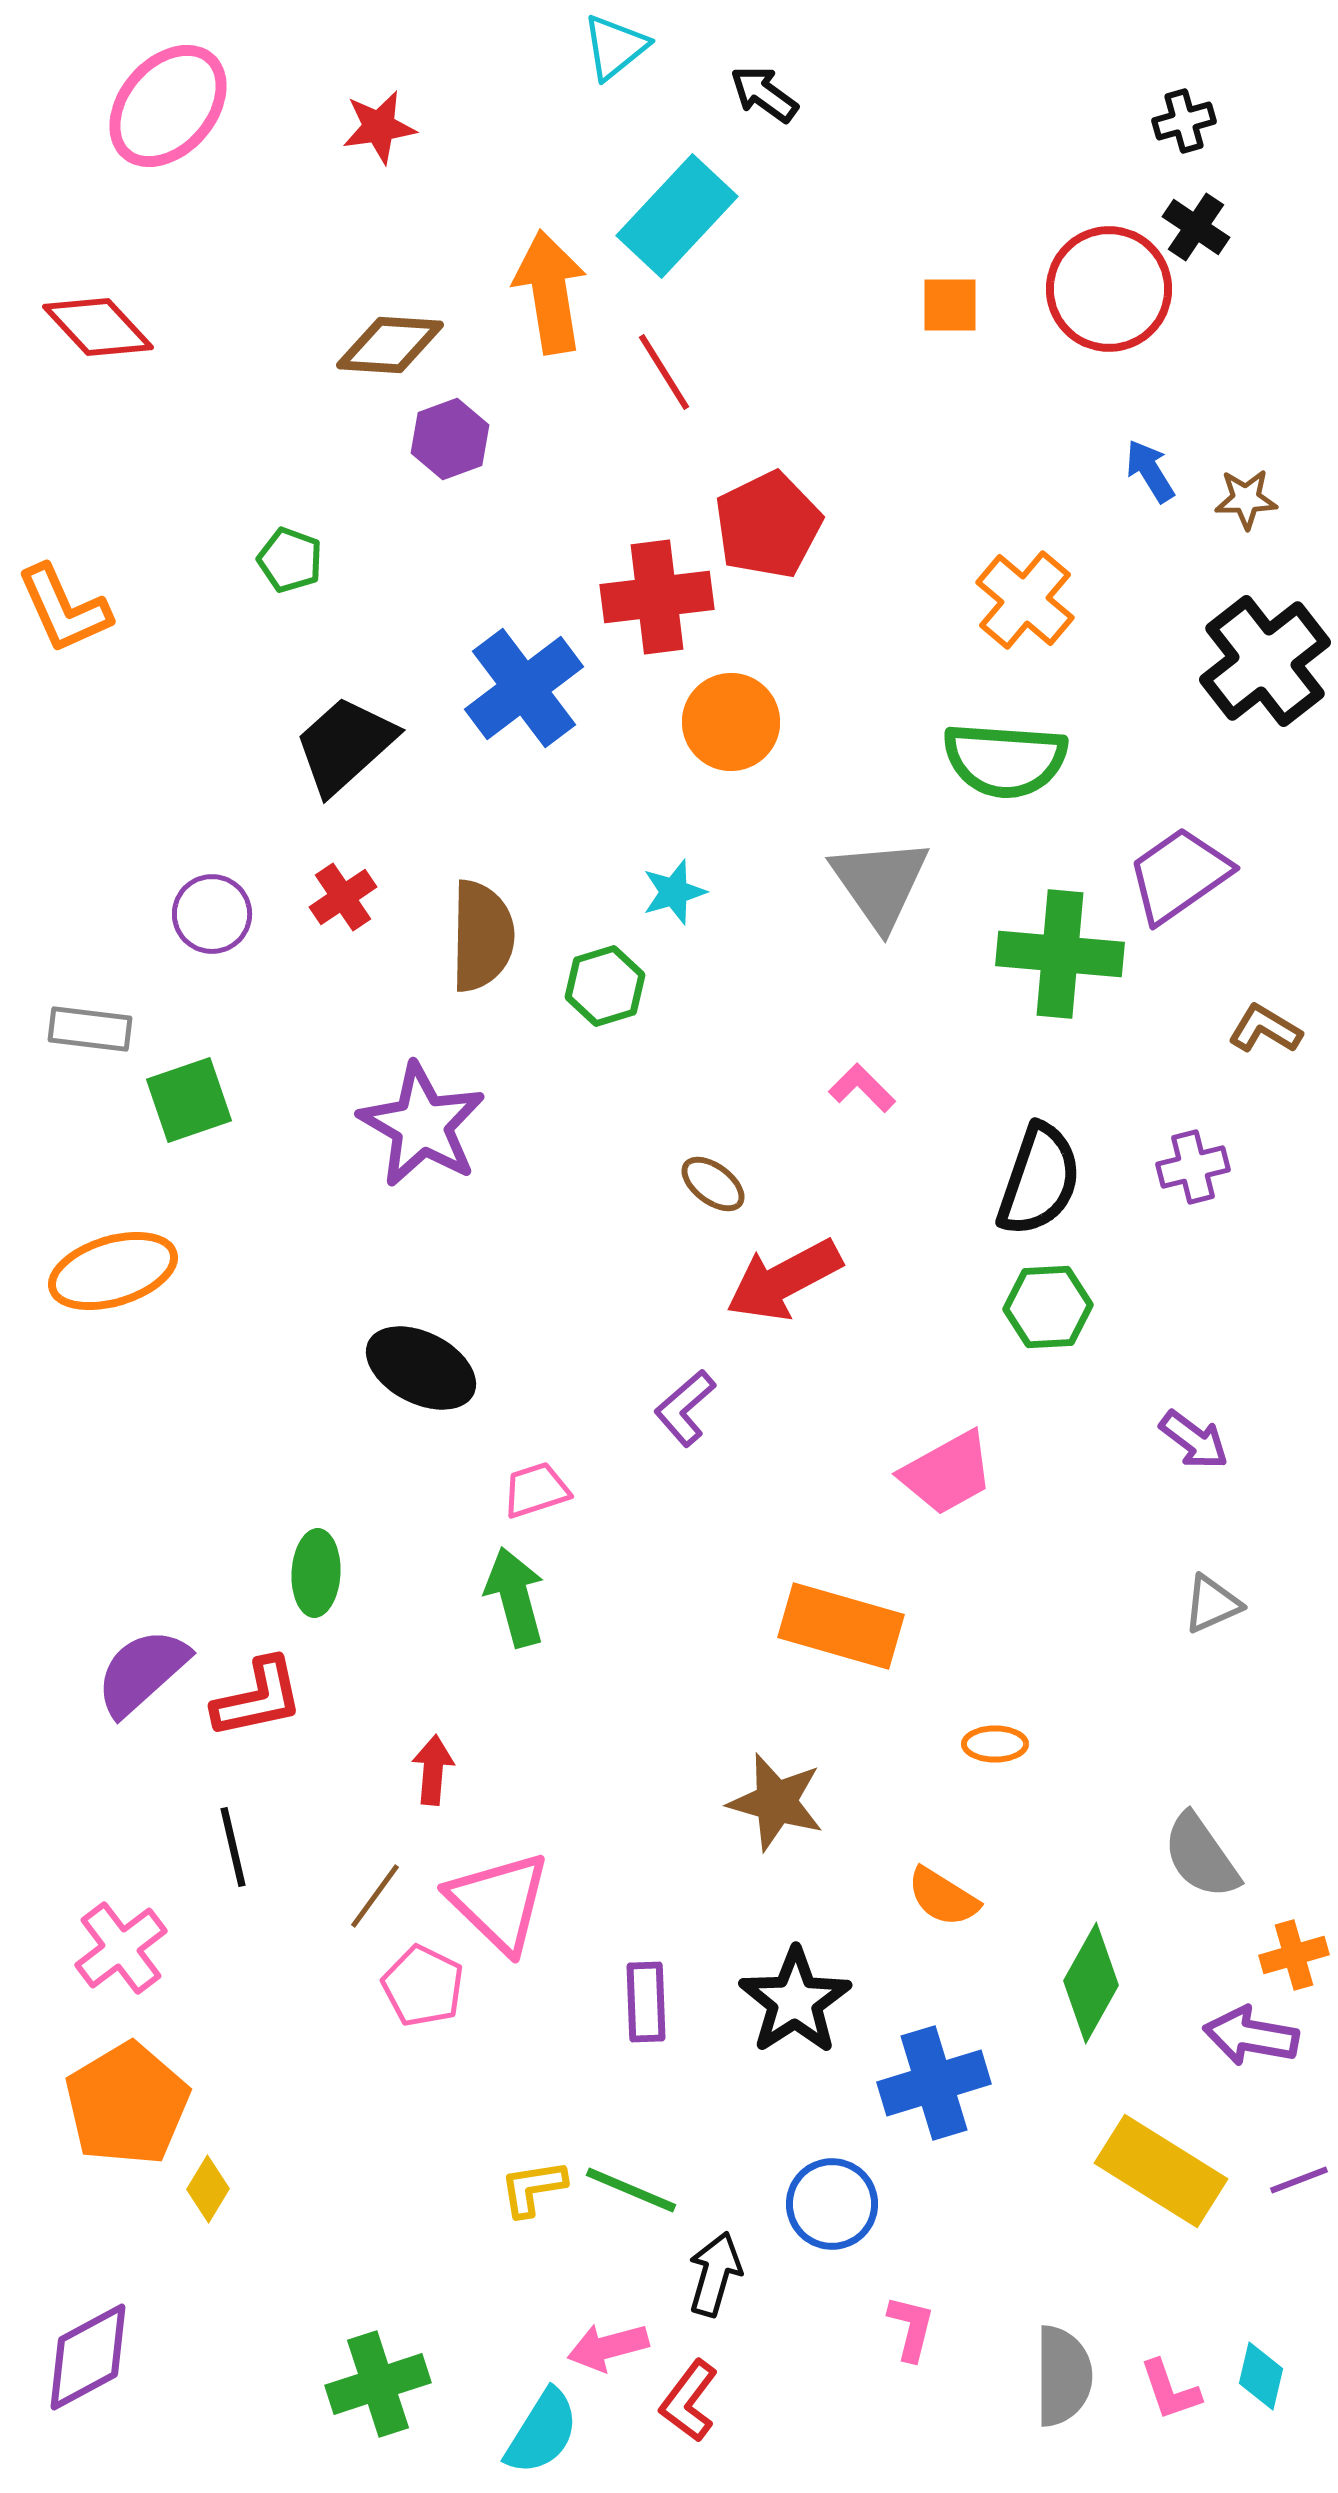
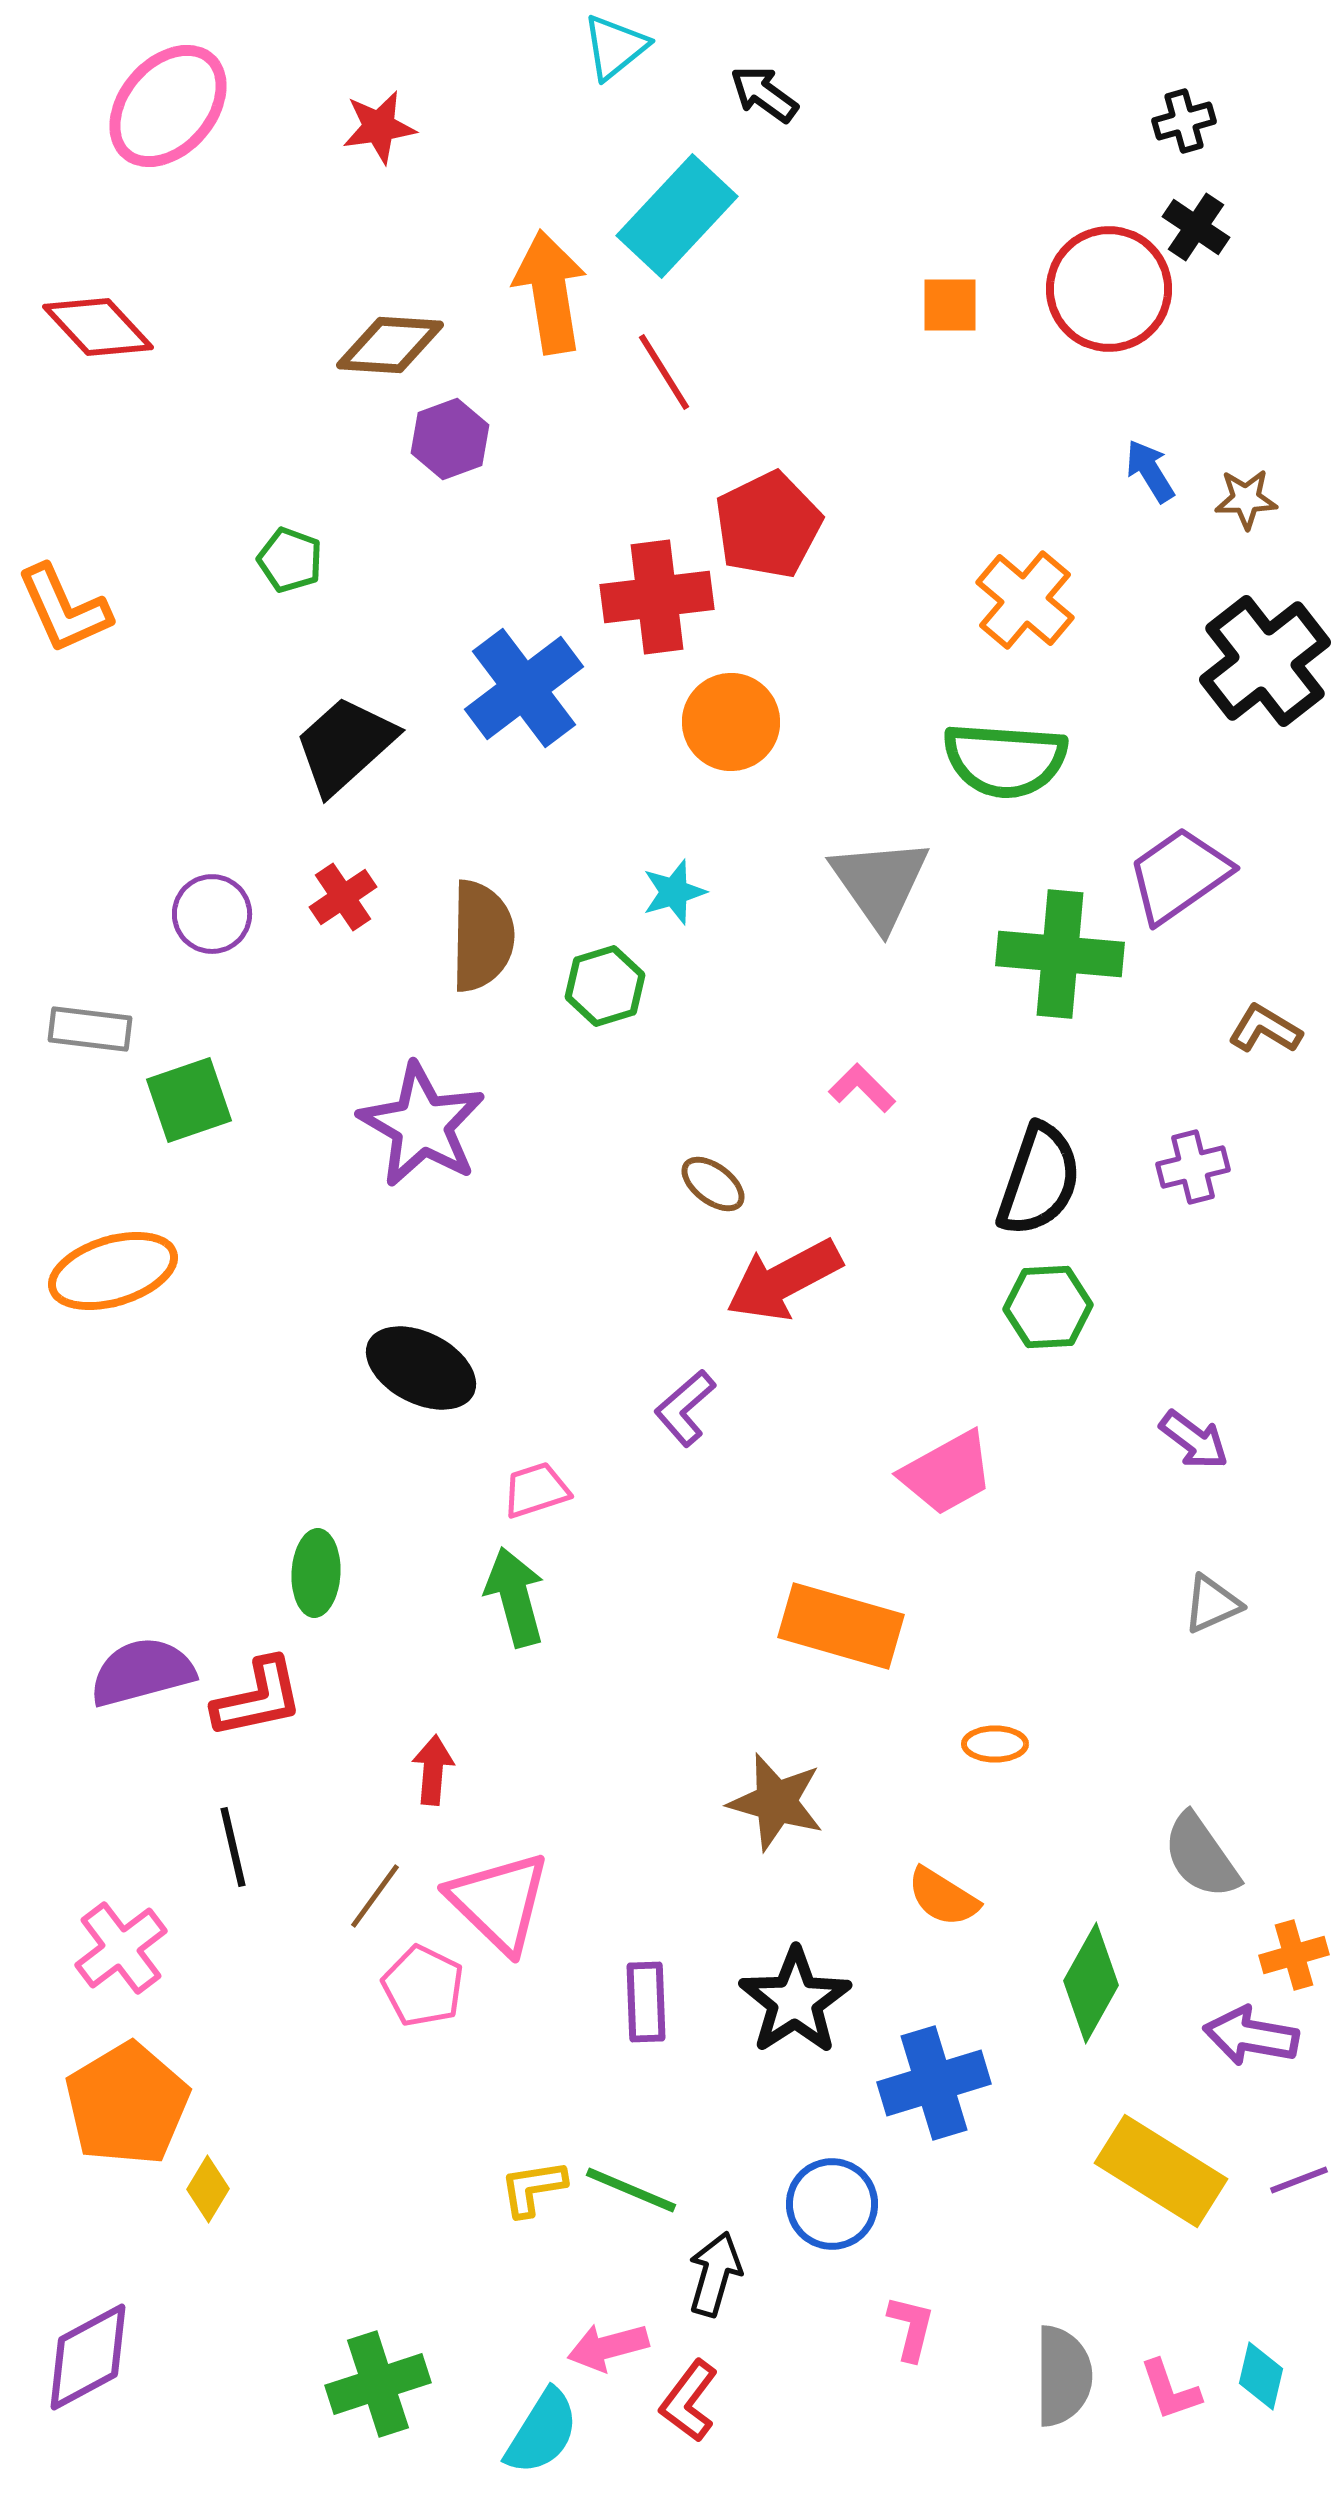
purple semicircle at (142, 1672): rotated 27 degrees clockwise
